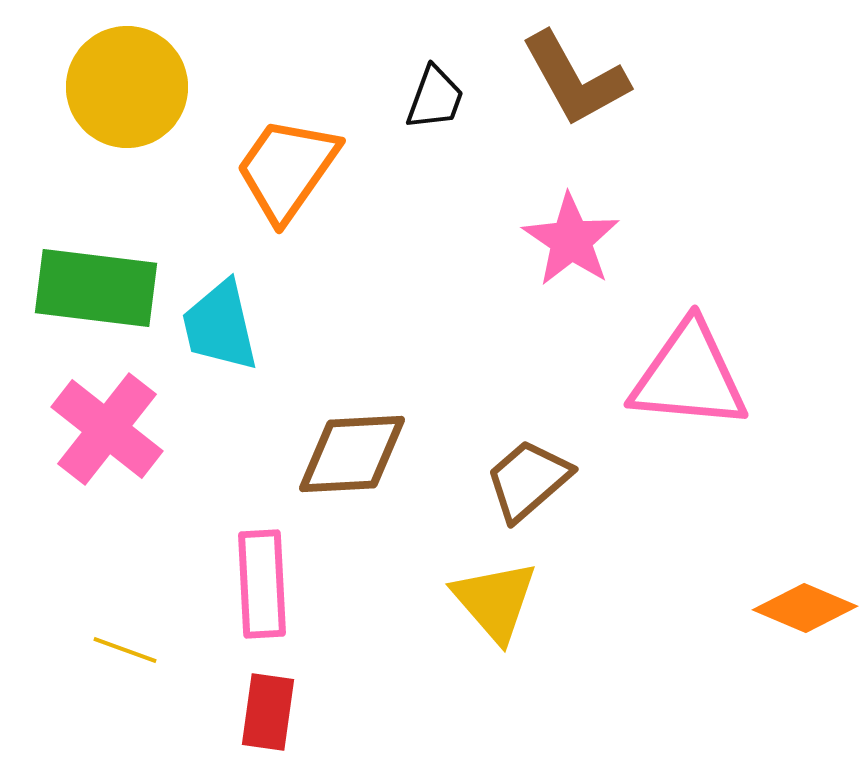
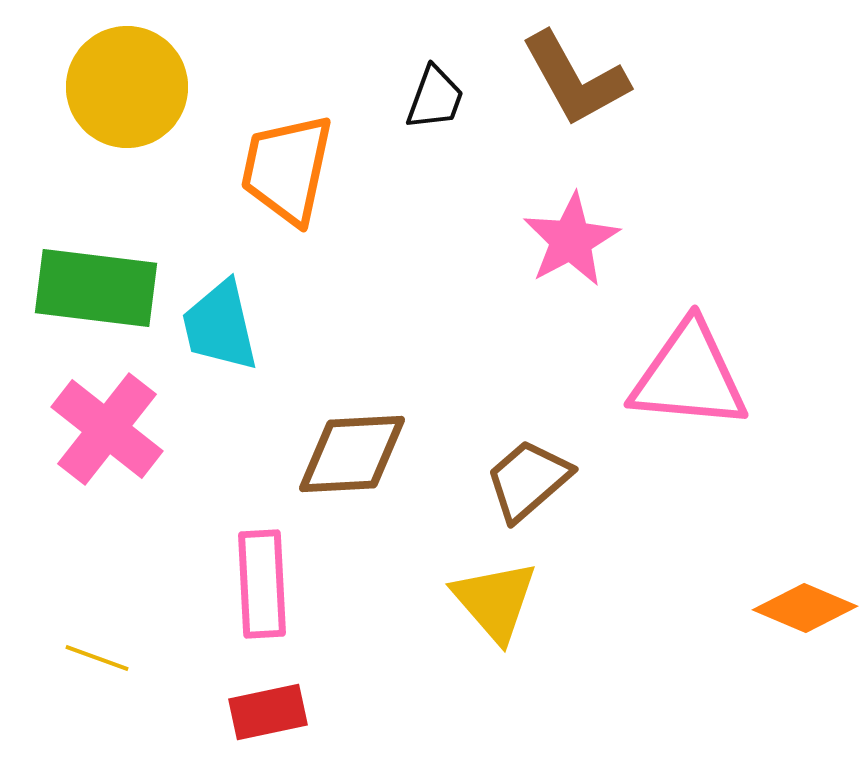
orange trapezoid: rotated 23 degrees counterclockwise
pink star: rotated 10 degrees clockwise
yellow line: moved 28 px left, 8 px down
red rectangle: rotated 70 degrees clockwise
